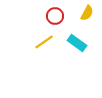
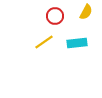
yellow semicircle: moved 1 px left, 1 px up
cyan rectangle: rotated 42 degrees counterclockwise
